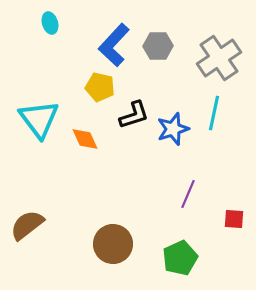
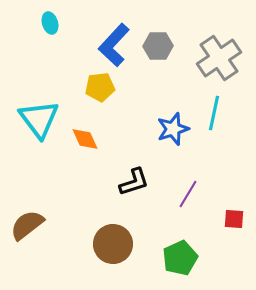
yellow pentagon: rotated 20 degrees counterclockwise
black L-shape: moved 67 px down
purple line: rotated 8 degrees clockwise
